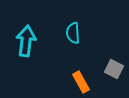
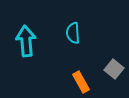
cyan arrow: rotated 12 degrees counterclockwise
gray square: rotated 12 degrees clockwise
